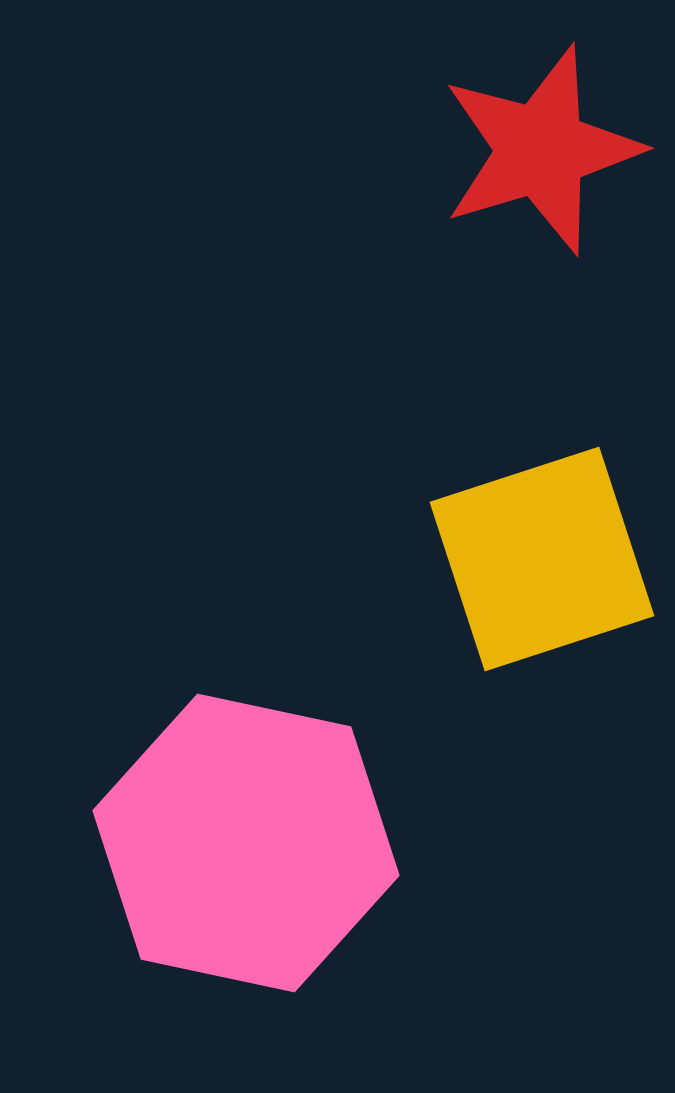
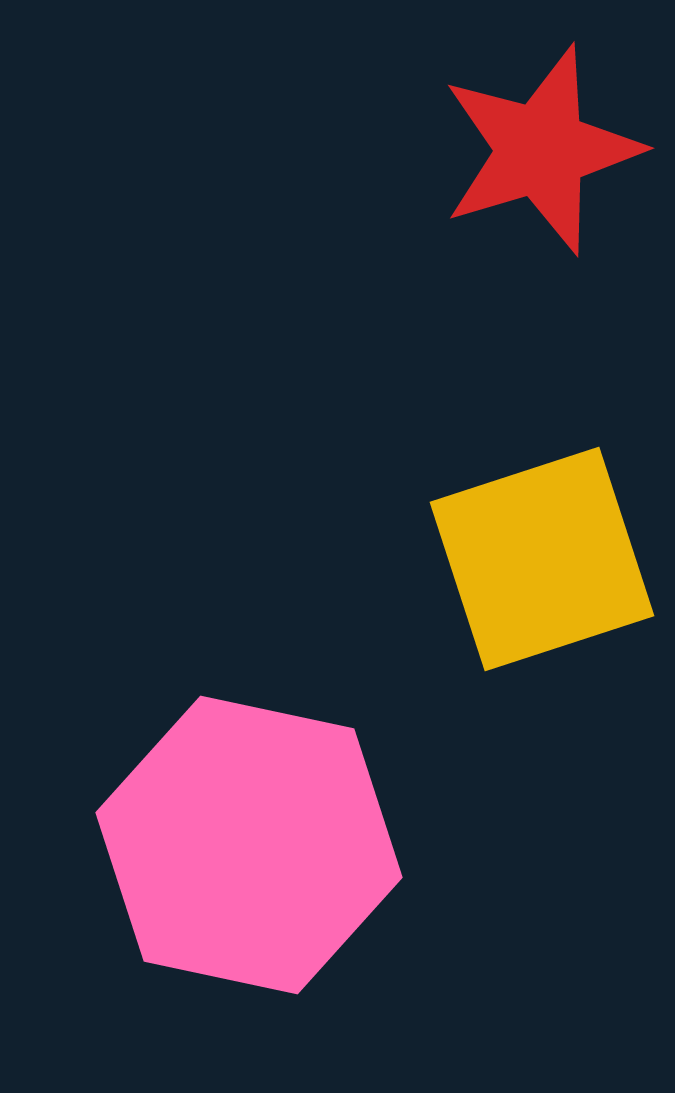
pink hexagon: moved 3 px right, 2 px down
